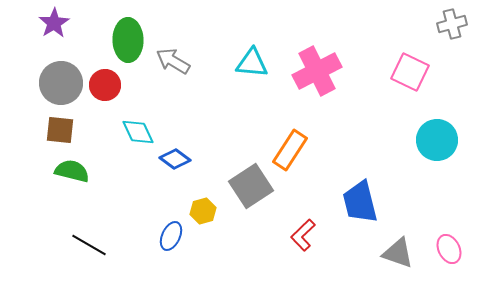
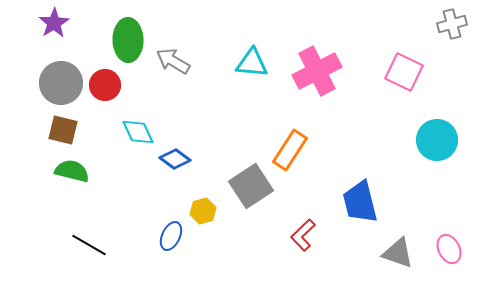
pink square: moved 6 px left
brown square: moved 3 px right; rotated 8 degrees clockwise
